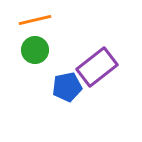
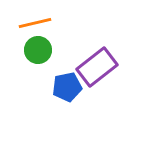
orange line: moved 3 px down
green circle: moved 3 px right
